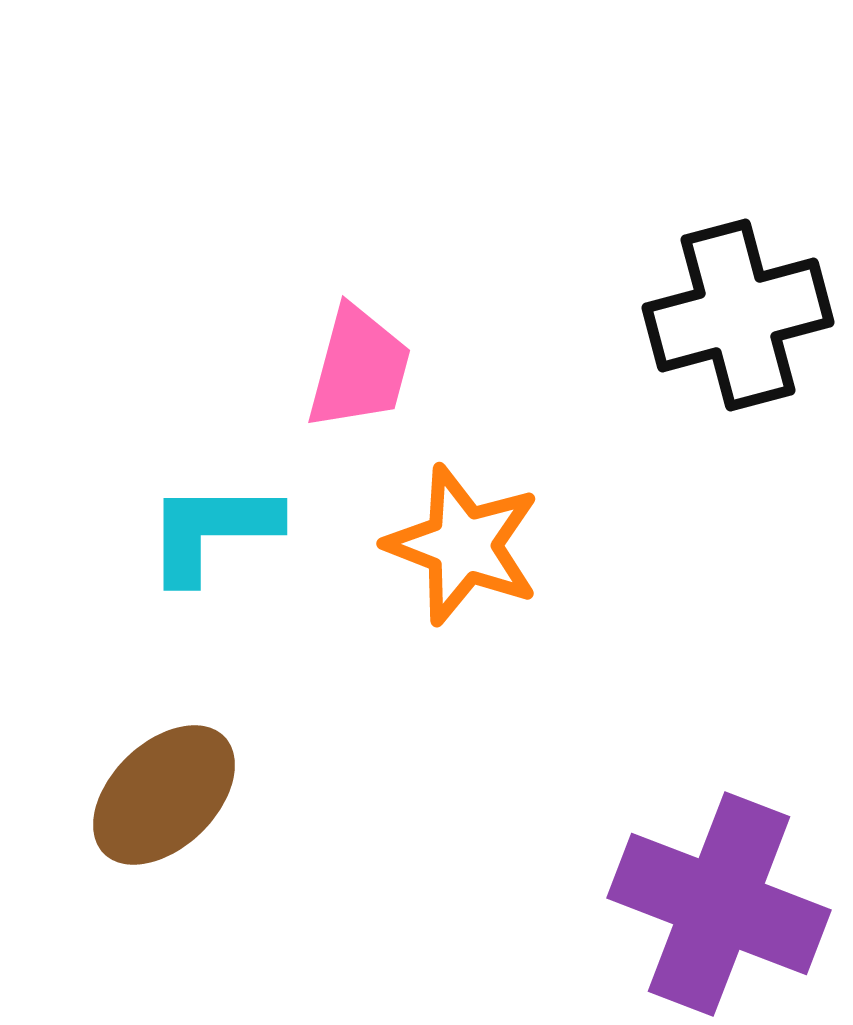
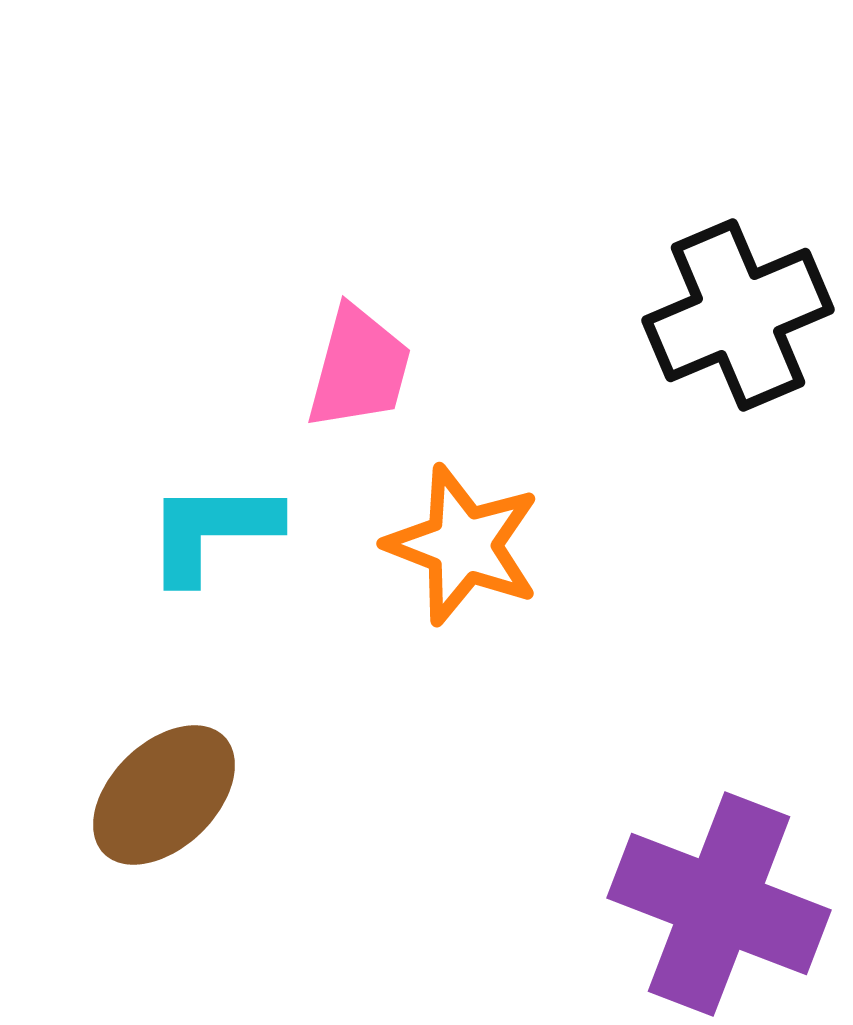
black cross: rotated 8 degrees counterclockwise
